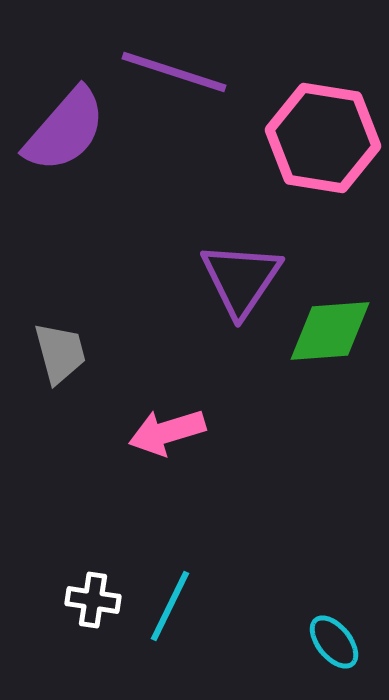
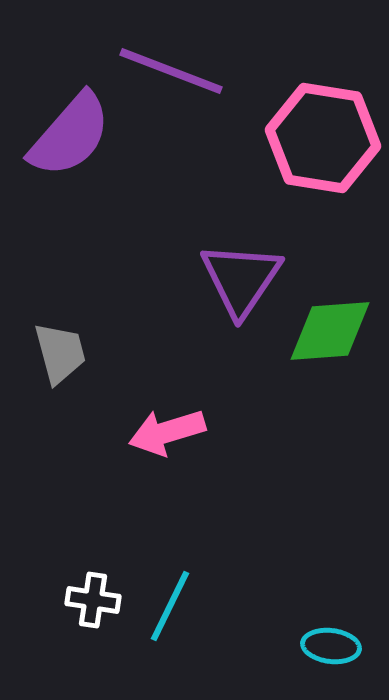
purple line: moved 3 px left, 1 px up; rotated 3 degrees clockwise
purple semicircle: moved 5 px right, 5 px down
cyan ellipse: moved 3 px left, 4 px down; rotated 44 degrees counterclockwise
